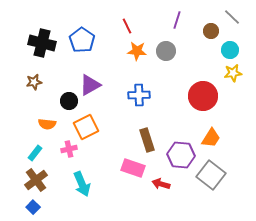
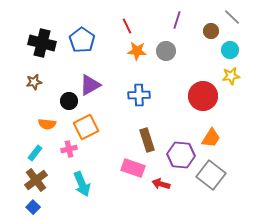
yellow star: moved 2 px left, 3 px down
